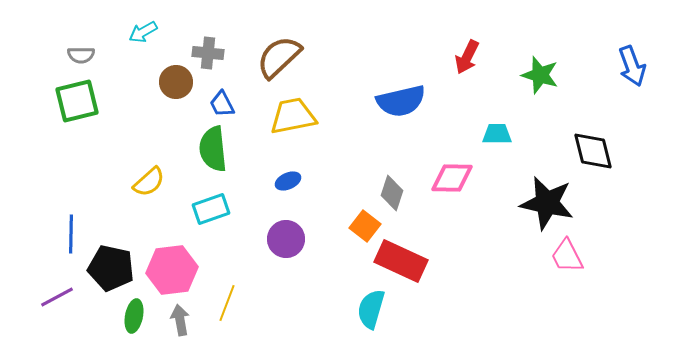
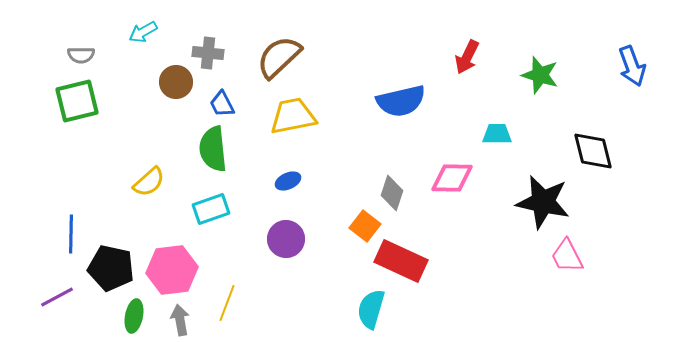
black star: moved 4 px left, 1 px up
